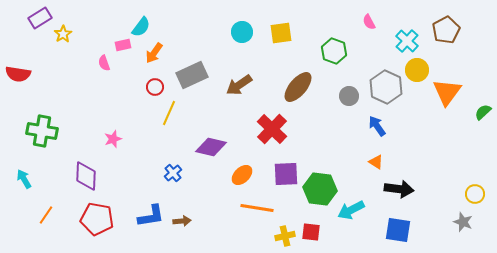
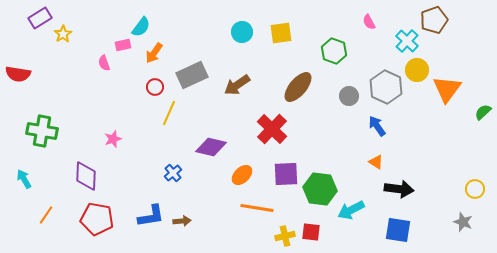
brown pentagon at (446, 30): moved 12 px left, 10 px up; rotated 8 degrees clockwise
brown arrow at (239, 85): moved 2 px left
orange triangle at (447, 92): moved 3 px up
yellow circle at (475, 194): moved 5 px up
